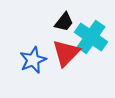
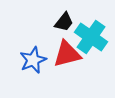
red triangle: moved 1 px right, 1 px down; rotated 32 degrees clockwise
